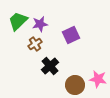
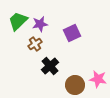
purple square: moved 1 px right, 2 px up
